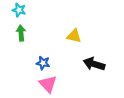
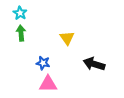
cyan star: moved 1 px right, 3 px down; rotated 16 degrees clockwise
yellow triangle: moved 7 px left, 2 px down; rotated 42 degrees clockwise
pink triangle: rotated 48 degrees counterclockwise
